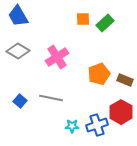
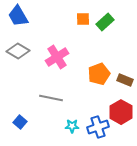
green rectangle: moved 1 px up
blue square: moved 21 px down
blue cross: moved 1 px right, 2 px down
